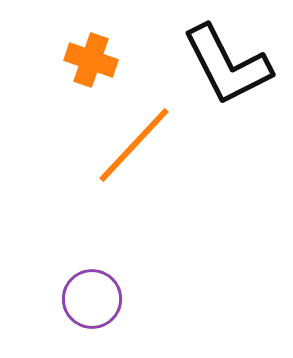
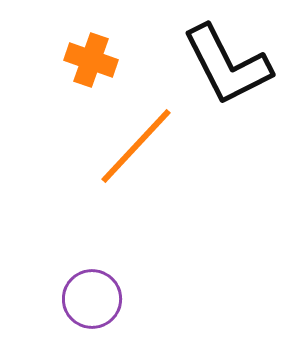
orange line: moved 2 px right, 1 px down
